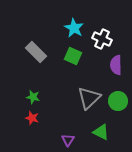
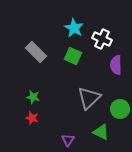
green circle: moved 2 px right, 8 px down
